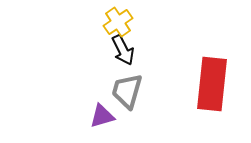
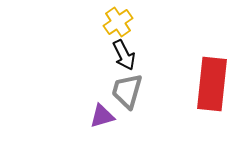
black arrow: moved 1 px right, 5 px down
